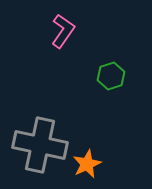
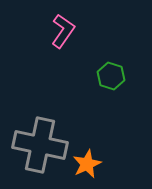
green hexagon: rotated 24 degrees counterclockwise
